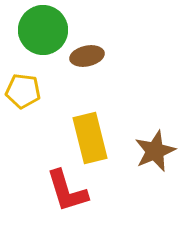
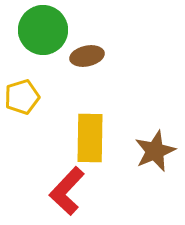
yellow pentagon: moved 1 px left, 6 px down; rotated 24 degrees counterclockwise
yellow rectangle: rotated 15 degrees clockwise
red L-shape: rotated 60 degrees clockwise
